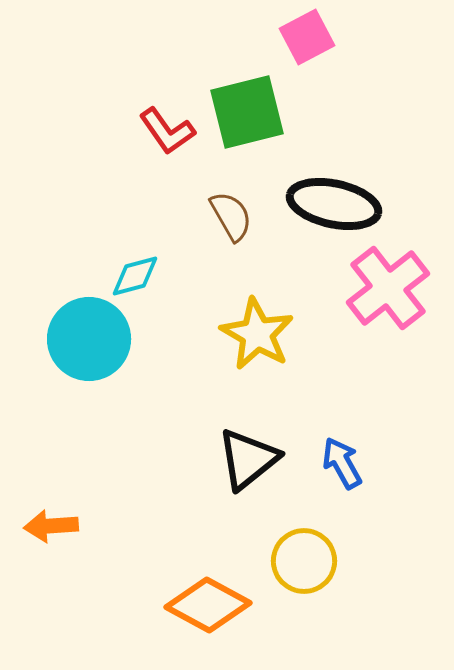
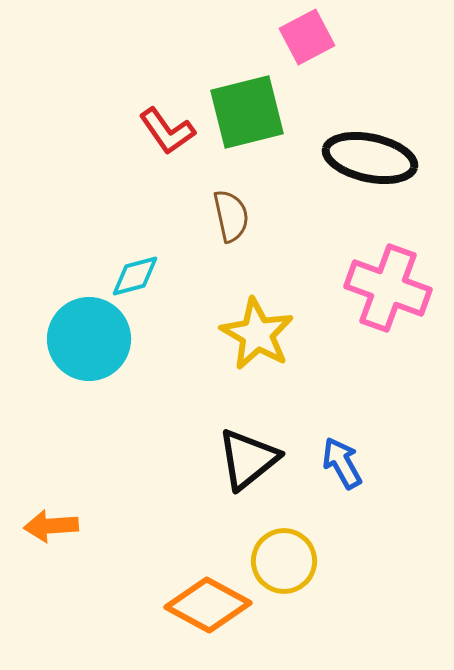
black ellipse: moved 36 px right, 46 px up
brown semicircle: rotated 18 degrees clockwise
pink cross: rotated 32 degrees counterclockwise
yellow circle: moved 20 px left
